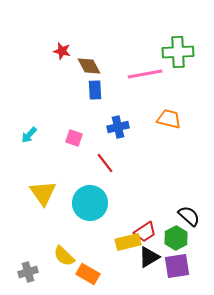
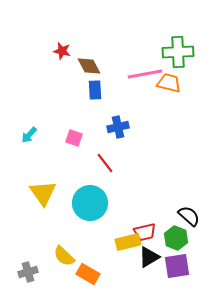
orange trapezoid: moved 36 px up
red trapezoid: rotated 20 degrees clockwise
green hexagon: rotated 10 degrees counterclockwise
